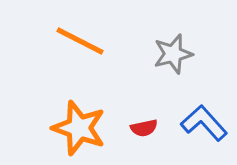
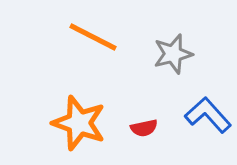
orange line: moved 13 px right, 4 px up
blue L-shape: moved 4 px right, 8 px up
orange star: moved 5 px up
